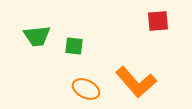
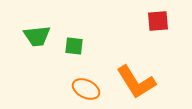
orange L-shape: rotated 9 degrees clockwise
